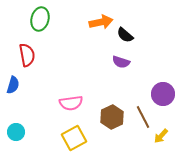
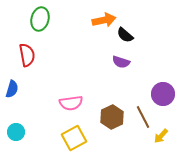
orange arrow: moved 3 px right, 2 px up
blue semicircle: moved 1 px left, 4 px down
